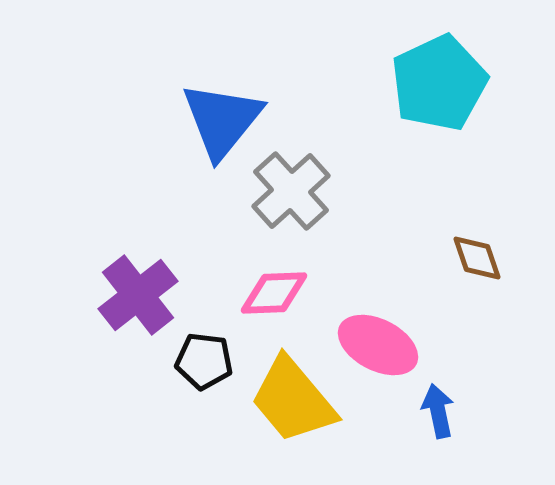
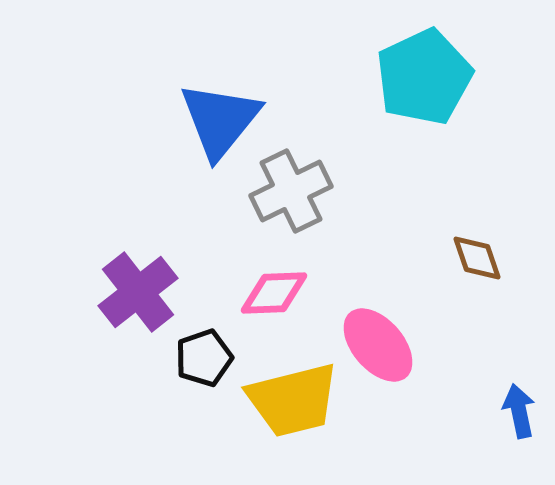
cyan pentagon: moved 15 px left, 6 px up
blue triangle: moved 2 px left
gray cross: rotated 16 degrees clockwise
purple cross: moved 3 px up
pink ellipse: rotated 22 degrees clockwise
black pentagon: moved 3 px up; rotated 26 degrees counterclockwise
yellow trapezoid: rotated 64 degrees counterclockwise
blue arrow: moved 81 px right
